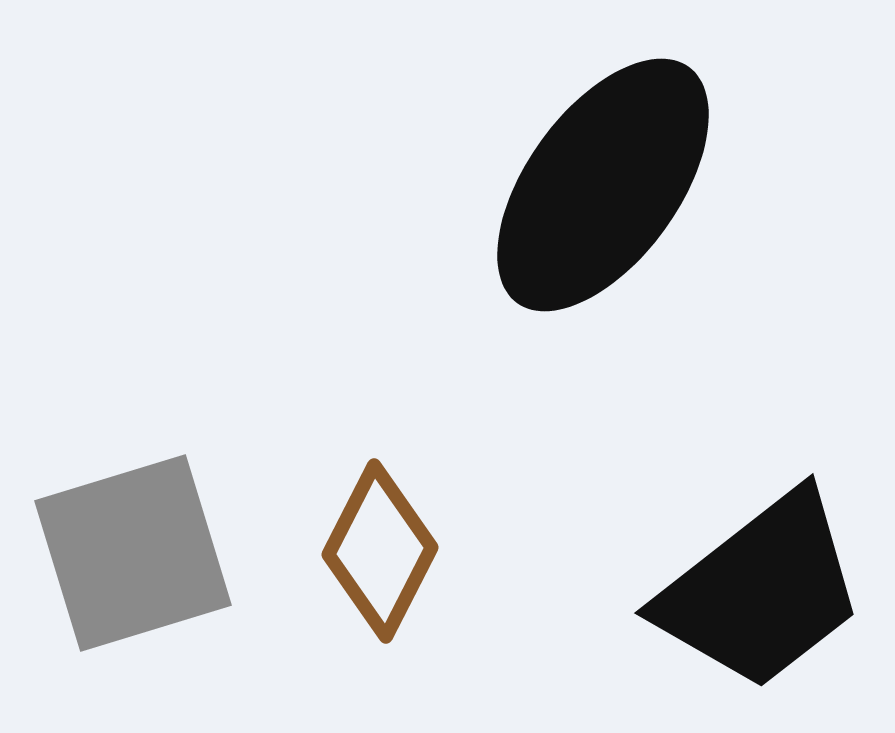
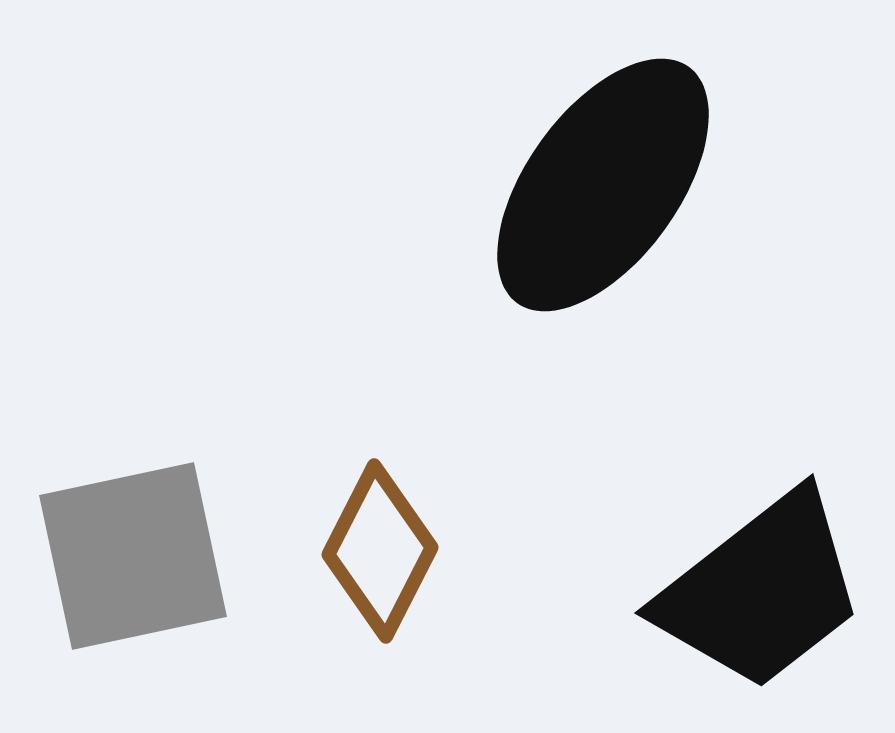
gray square: moved 3 px down; rotated 5 degrees clockwise
